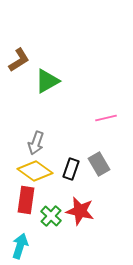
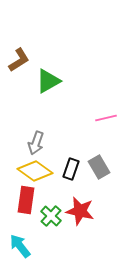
green triangle: moved 1 px right
gray rectangle: moved 3 px down
cyan arrow: rotated 55 degrees counterclockwise
